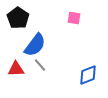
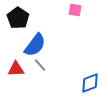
pink square: moved 1 px right, 8 px up
blue diamond: moved 2 px right, 8 px down
